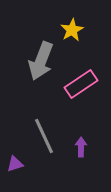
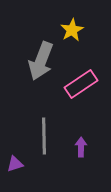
gray line: rotated 24 degrees clockwise
